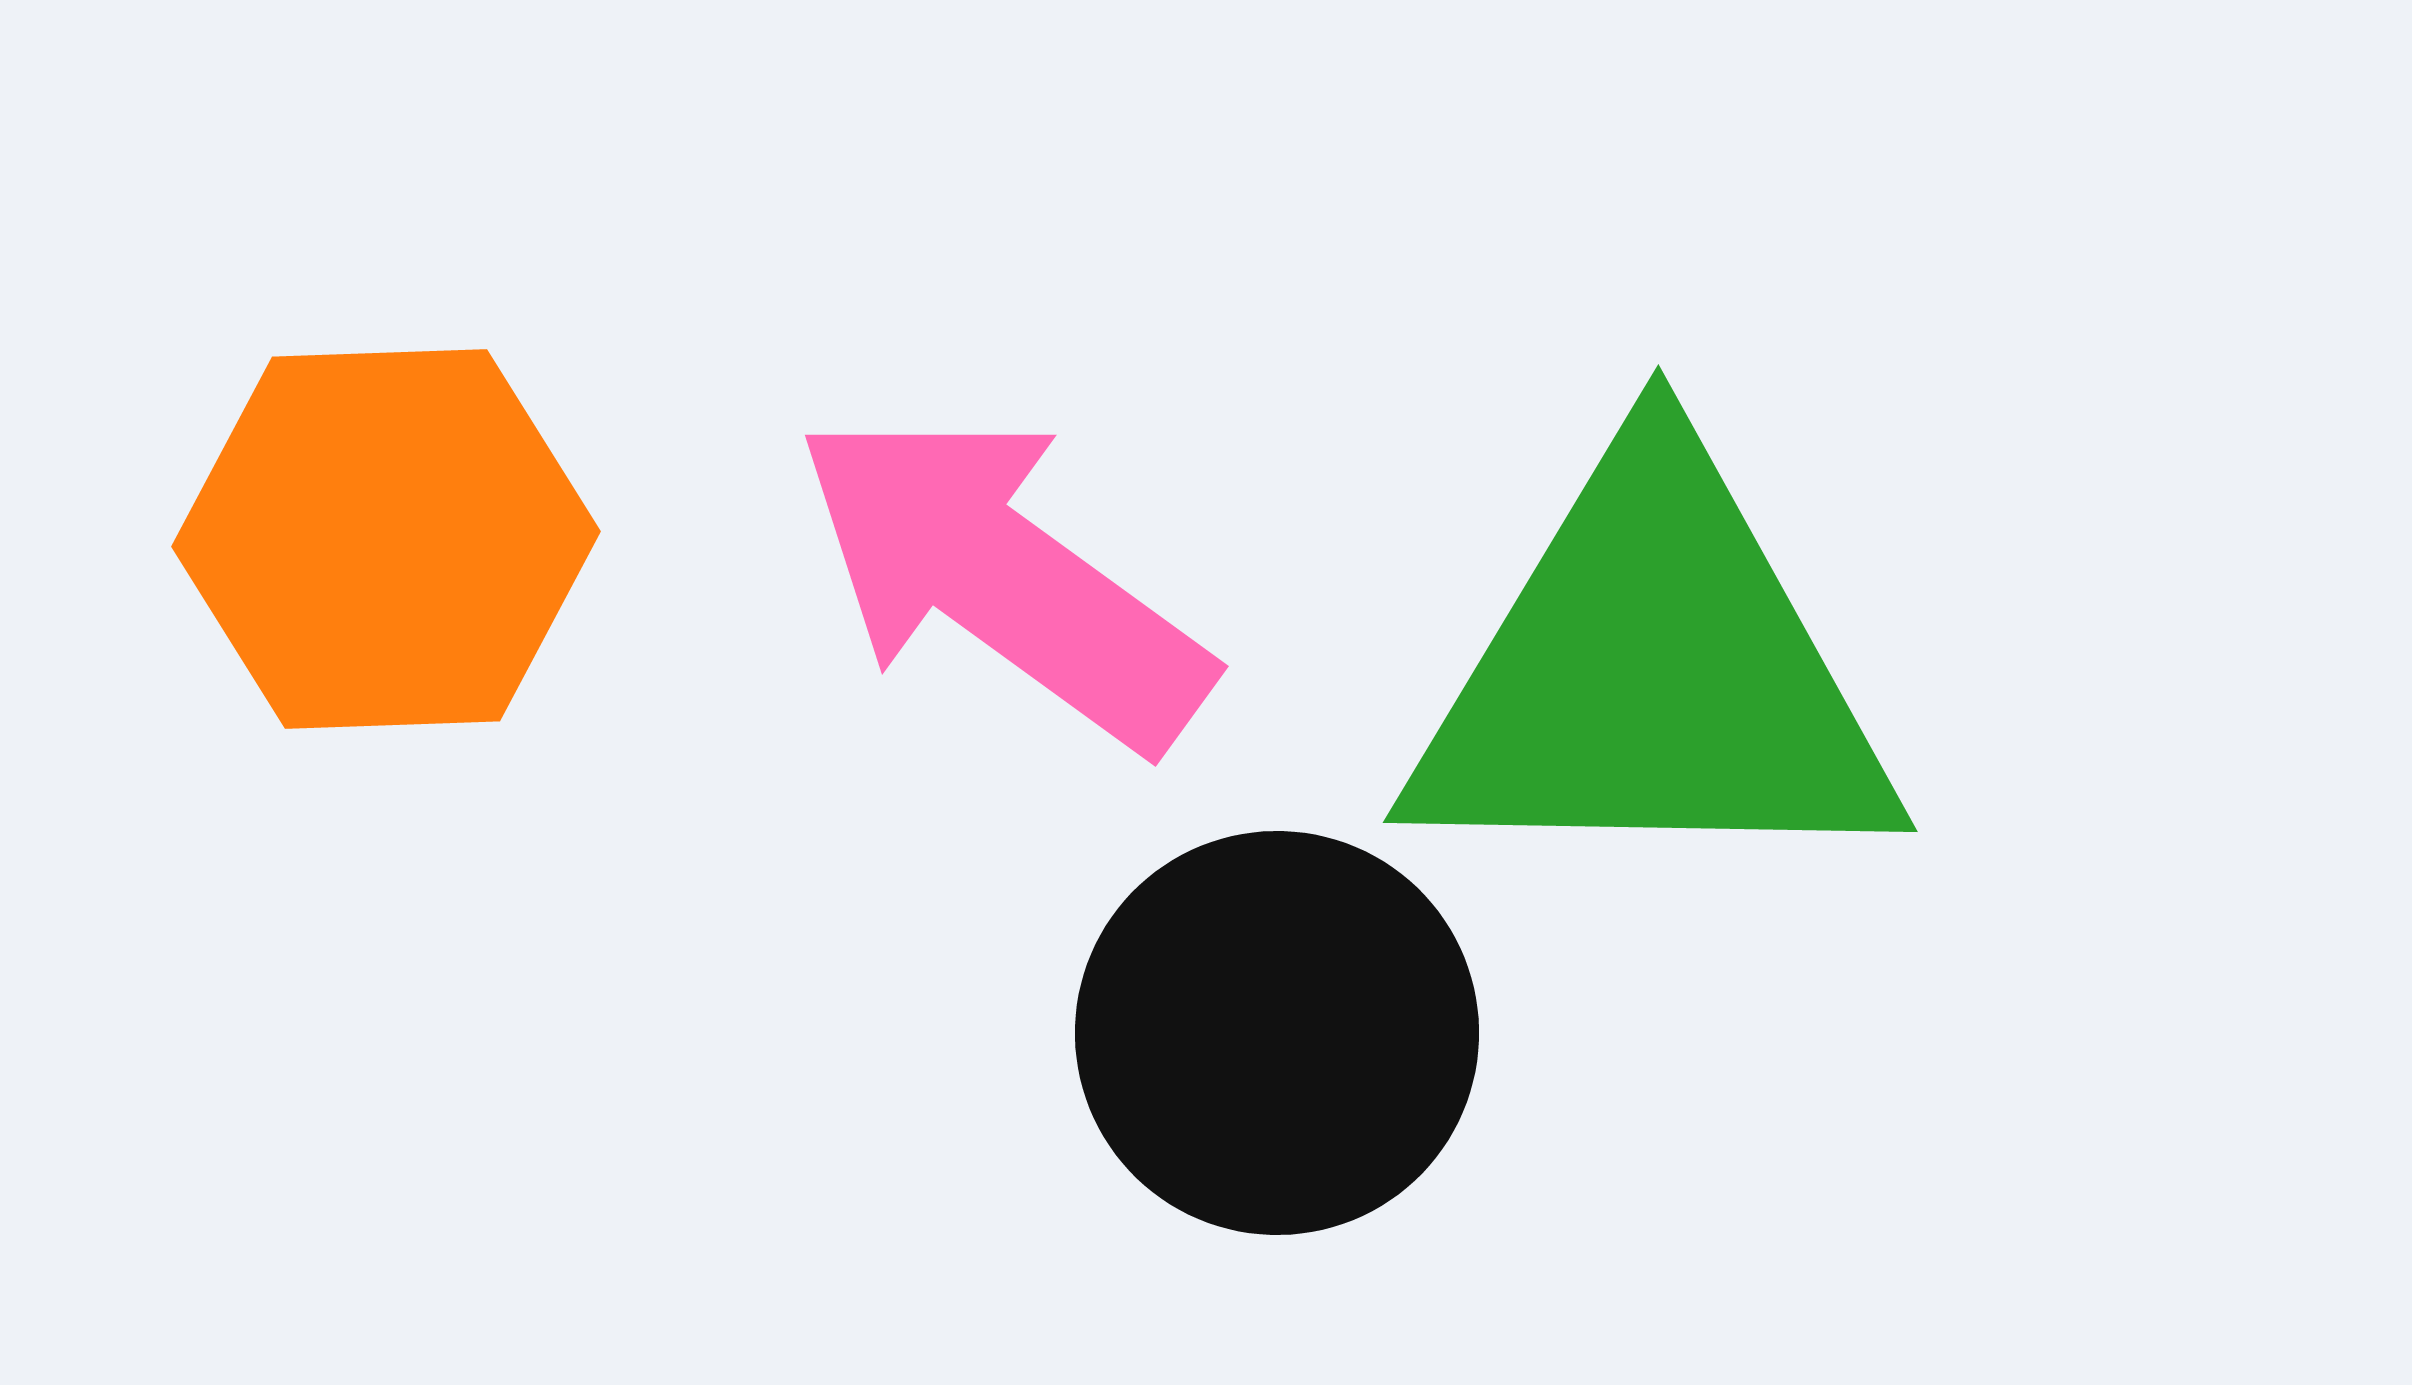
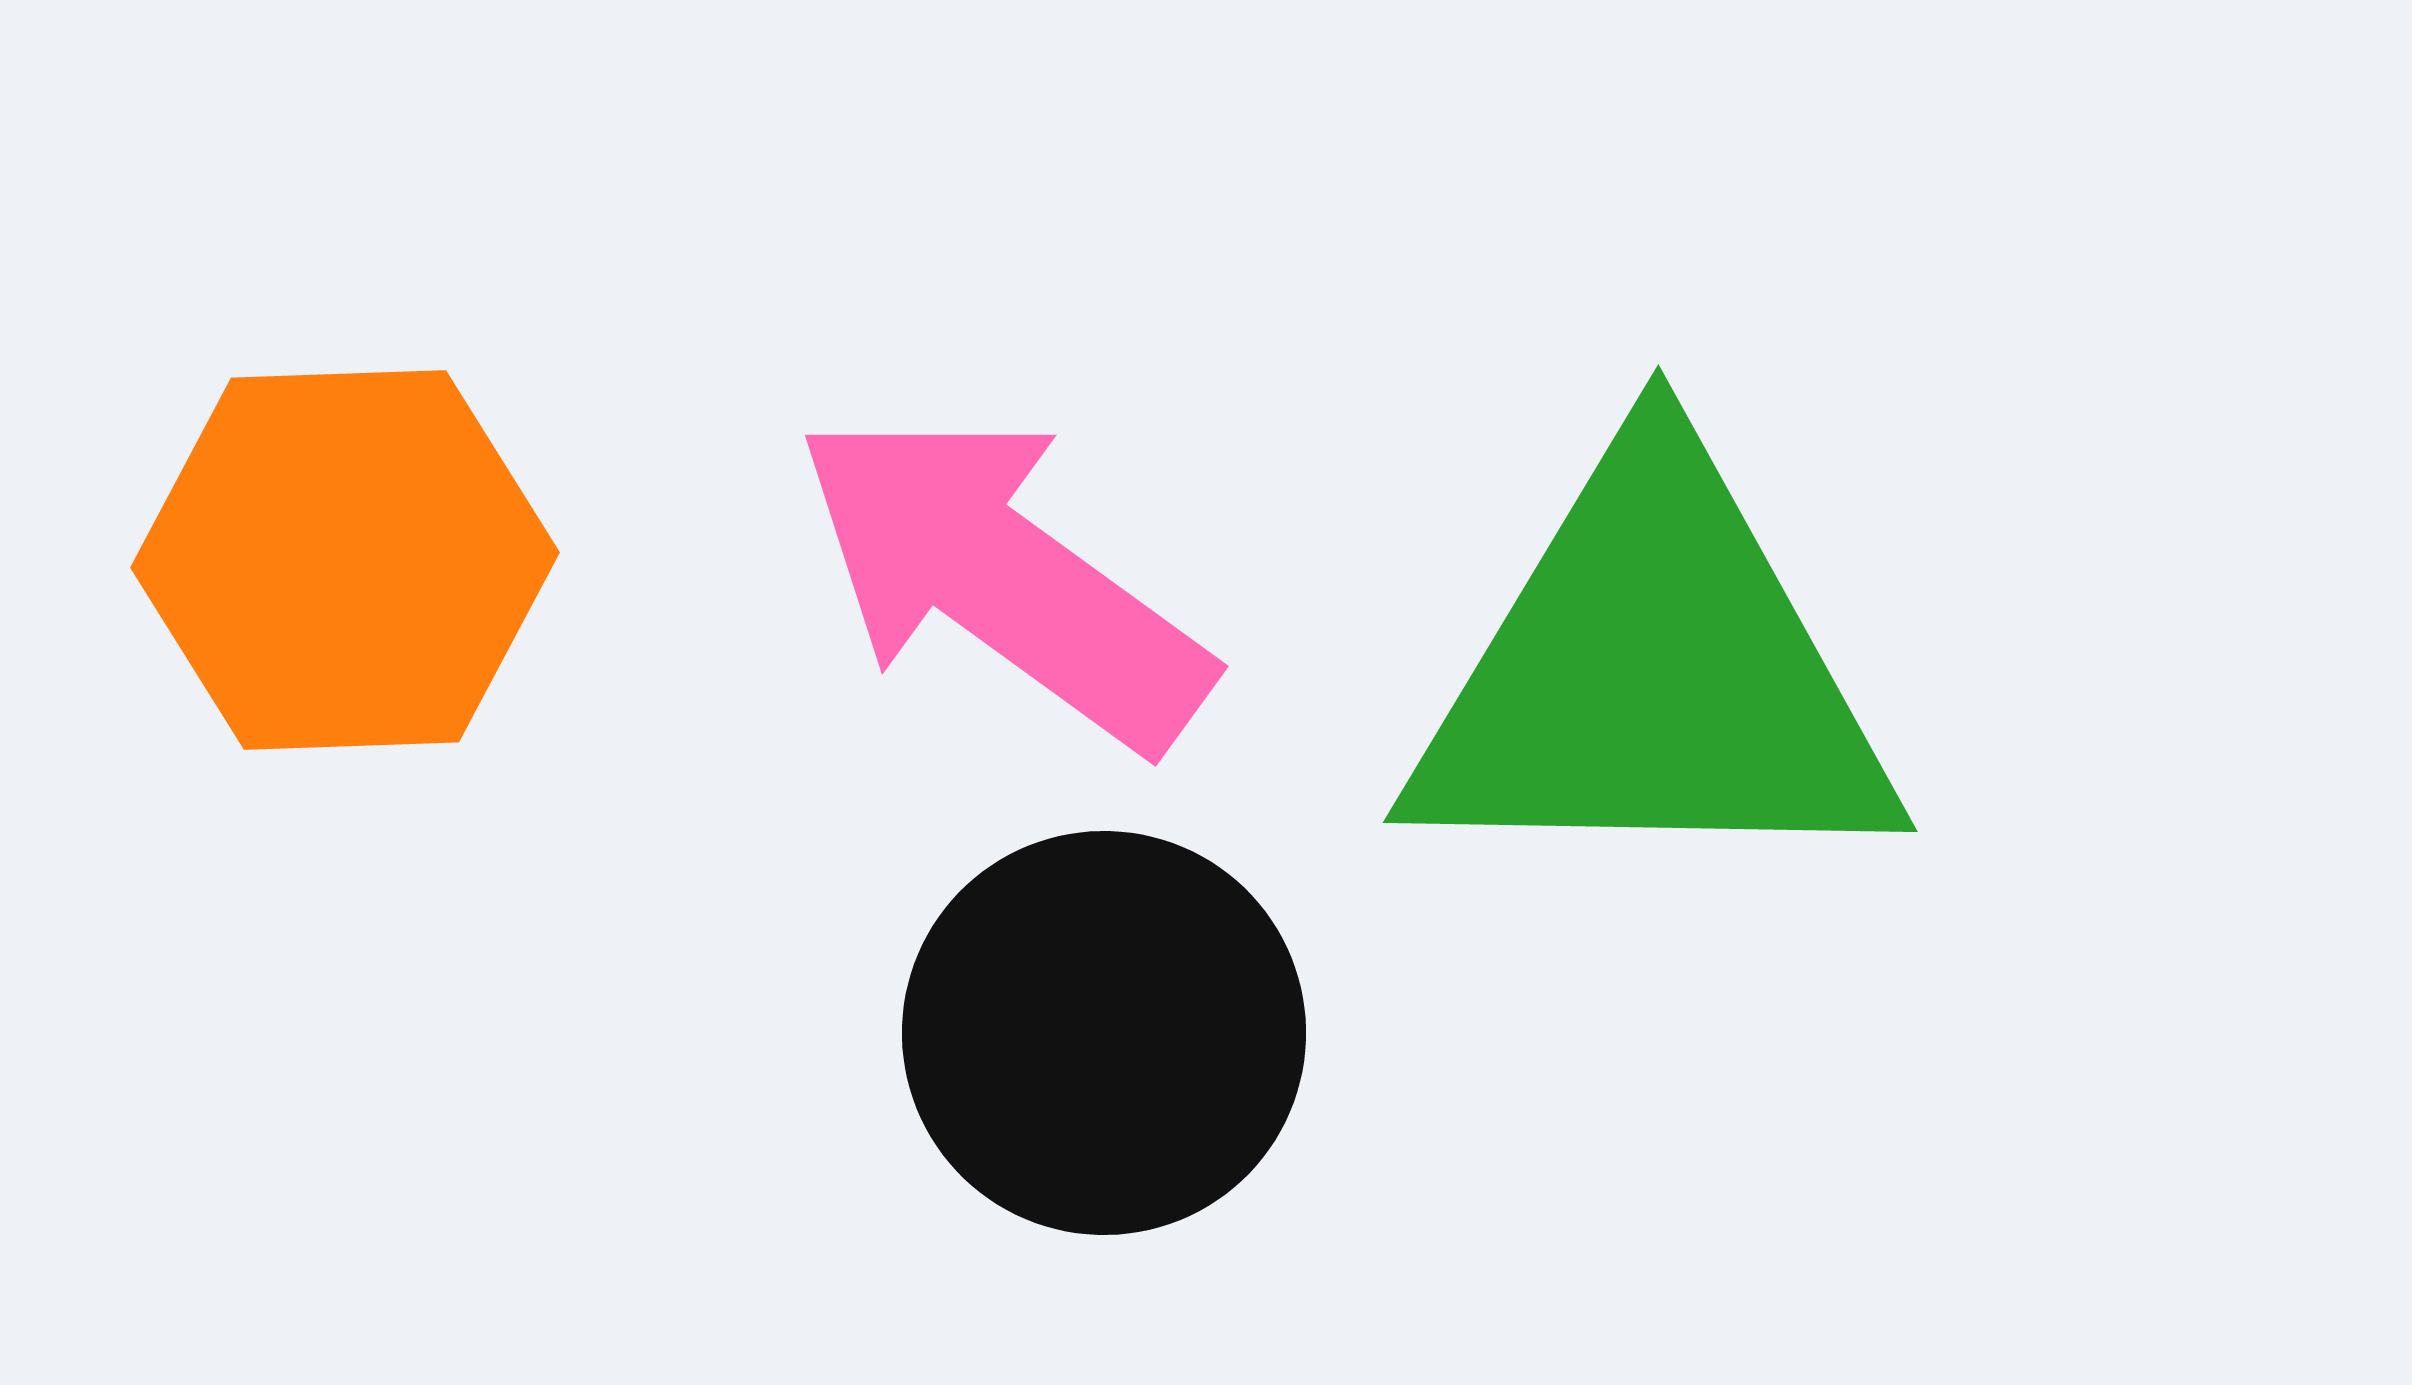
orange hexagon: moved 41 px left, 21 px down
black circle: moved 173 px left
